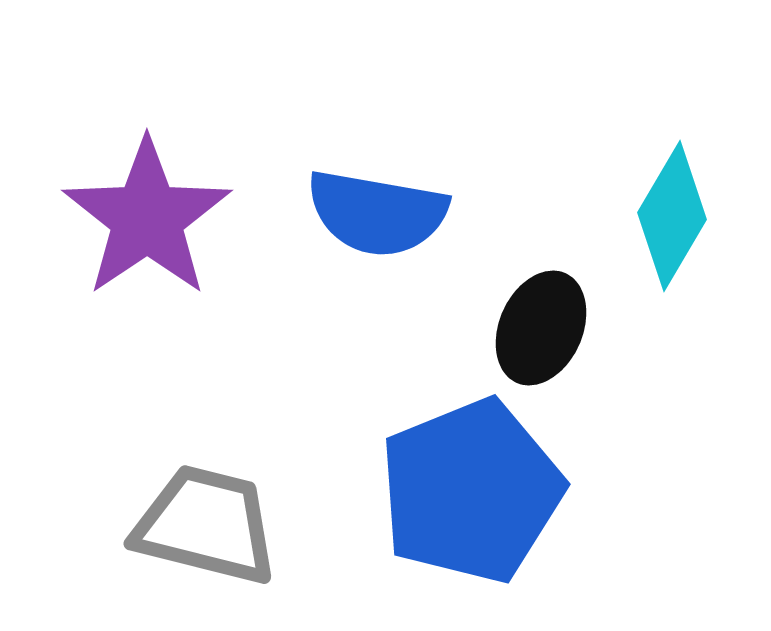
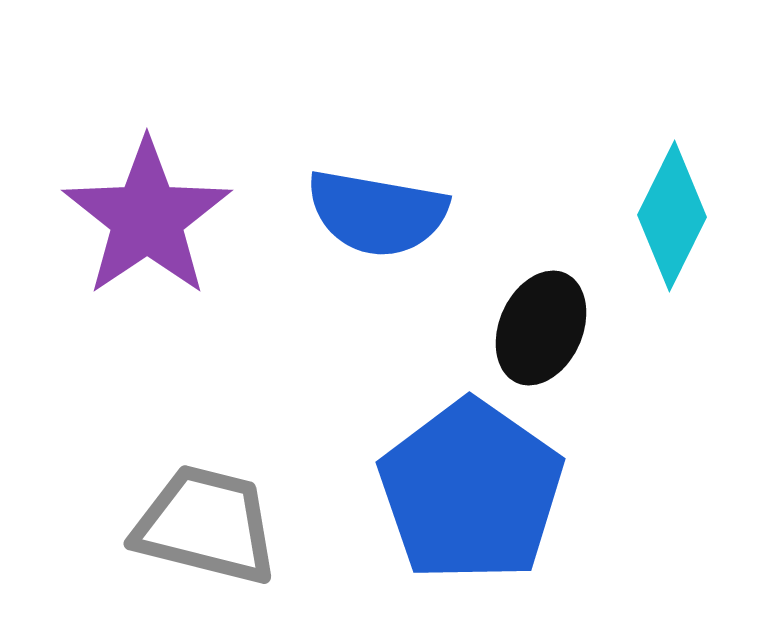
cyan diamond: rotated 4 degrees counterclockwise
blue pentagon: rotated 15 degrees counterclockwise
